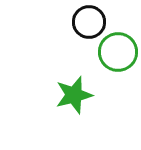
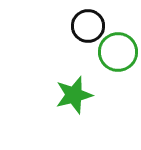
black circle: moved 1 px left, 4 px down
